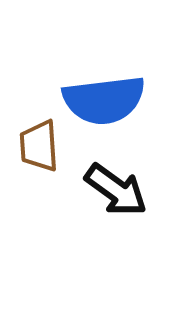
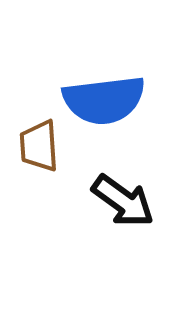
black arrow: moved 7 px right, 11 px down
